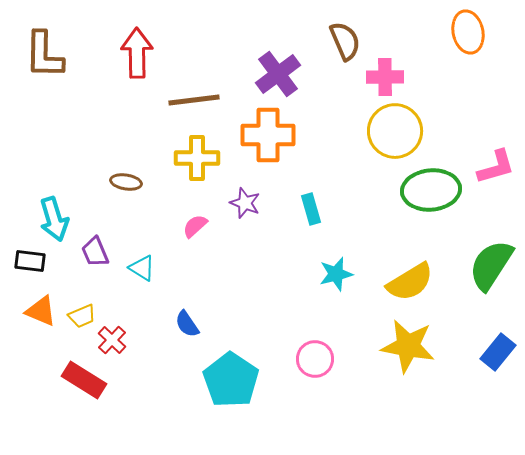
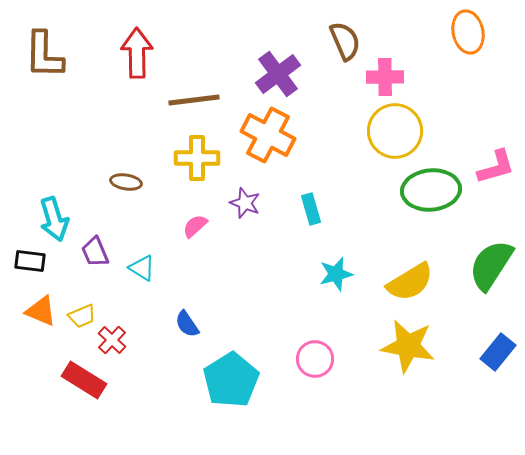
orange cross: rotated 28 degrees clockwise
cyan pentagon: rotated 6 degrees clockwise
